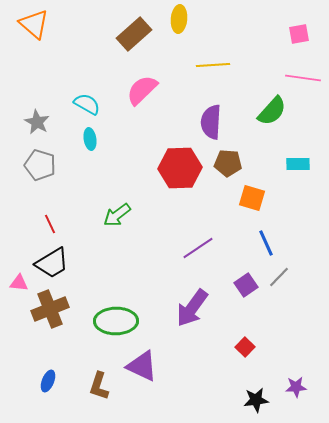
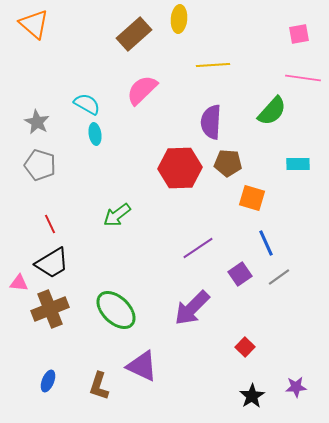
cyan ellipse: moved 5 px right, 5 px up
gray line: rotated 10 degrees clockwise
purple square: moved 6 px left, 11 px up
purple arrow: rotated 9 degrees clockwise
green ellipse: moved 11 px up; rotated 45 degrees clockwise
black star: moved 4 px left, 4 px up; rotated 25 degrees counterclockwise
